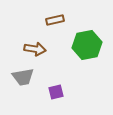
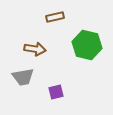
brown rectangle: moved 3 px up
green hexagon: rotated 24 degrees clockwise
